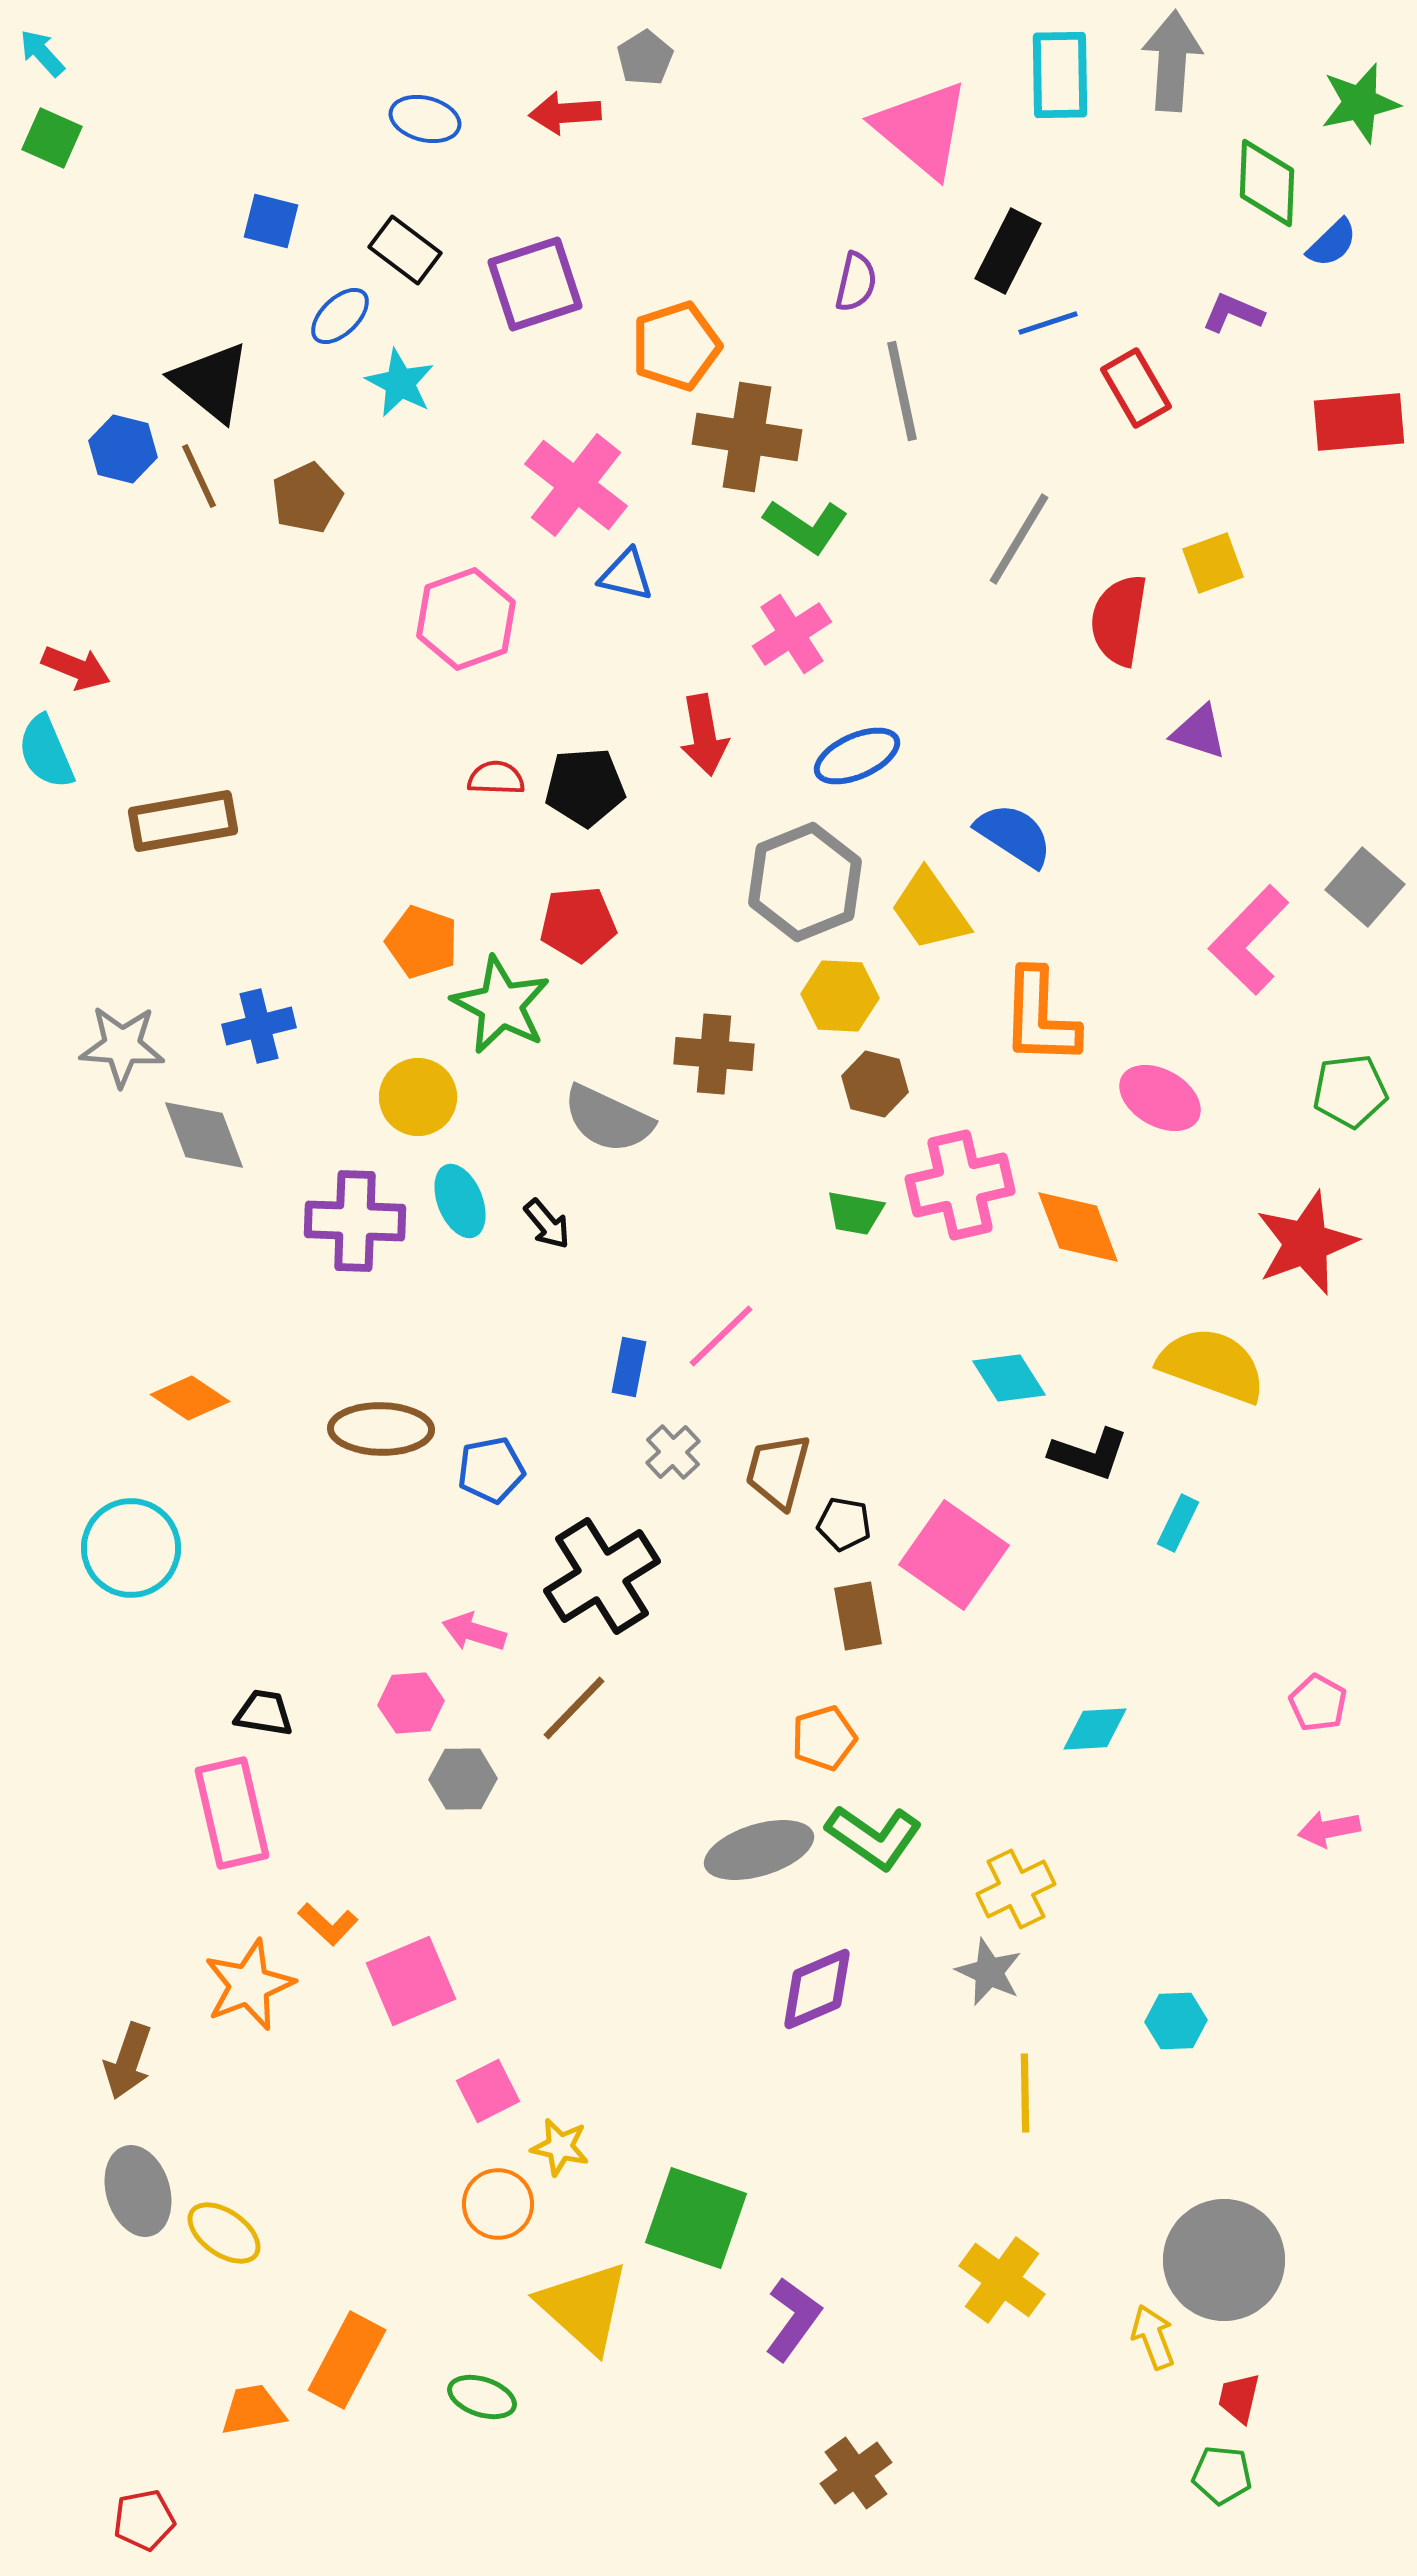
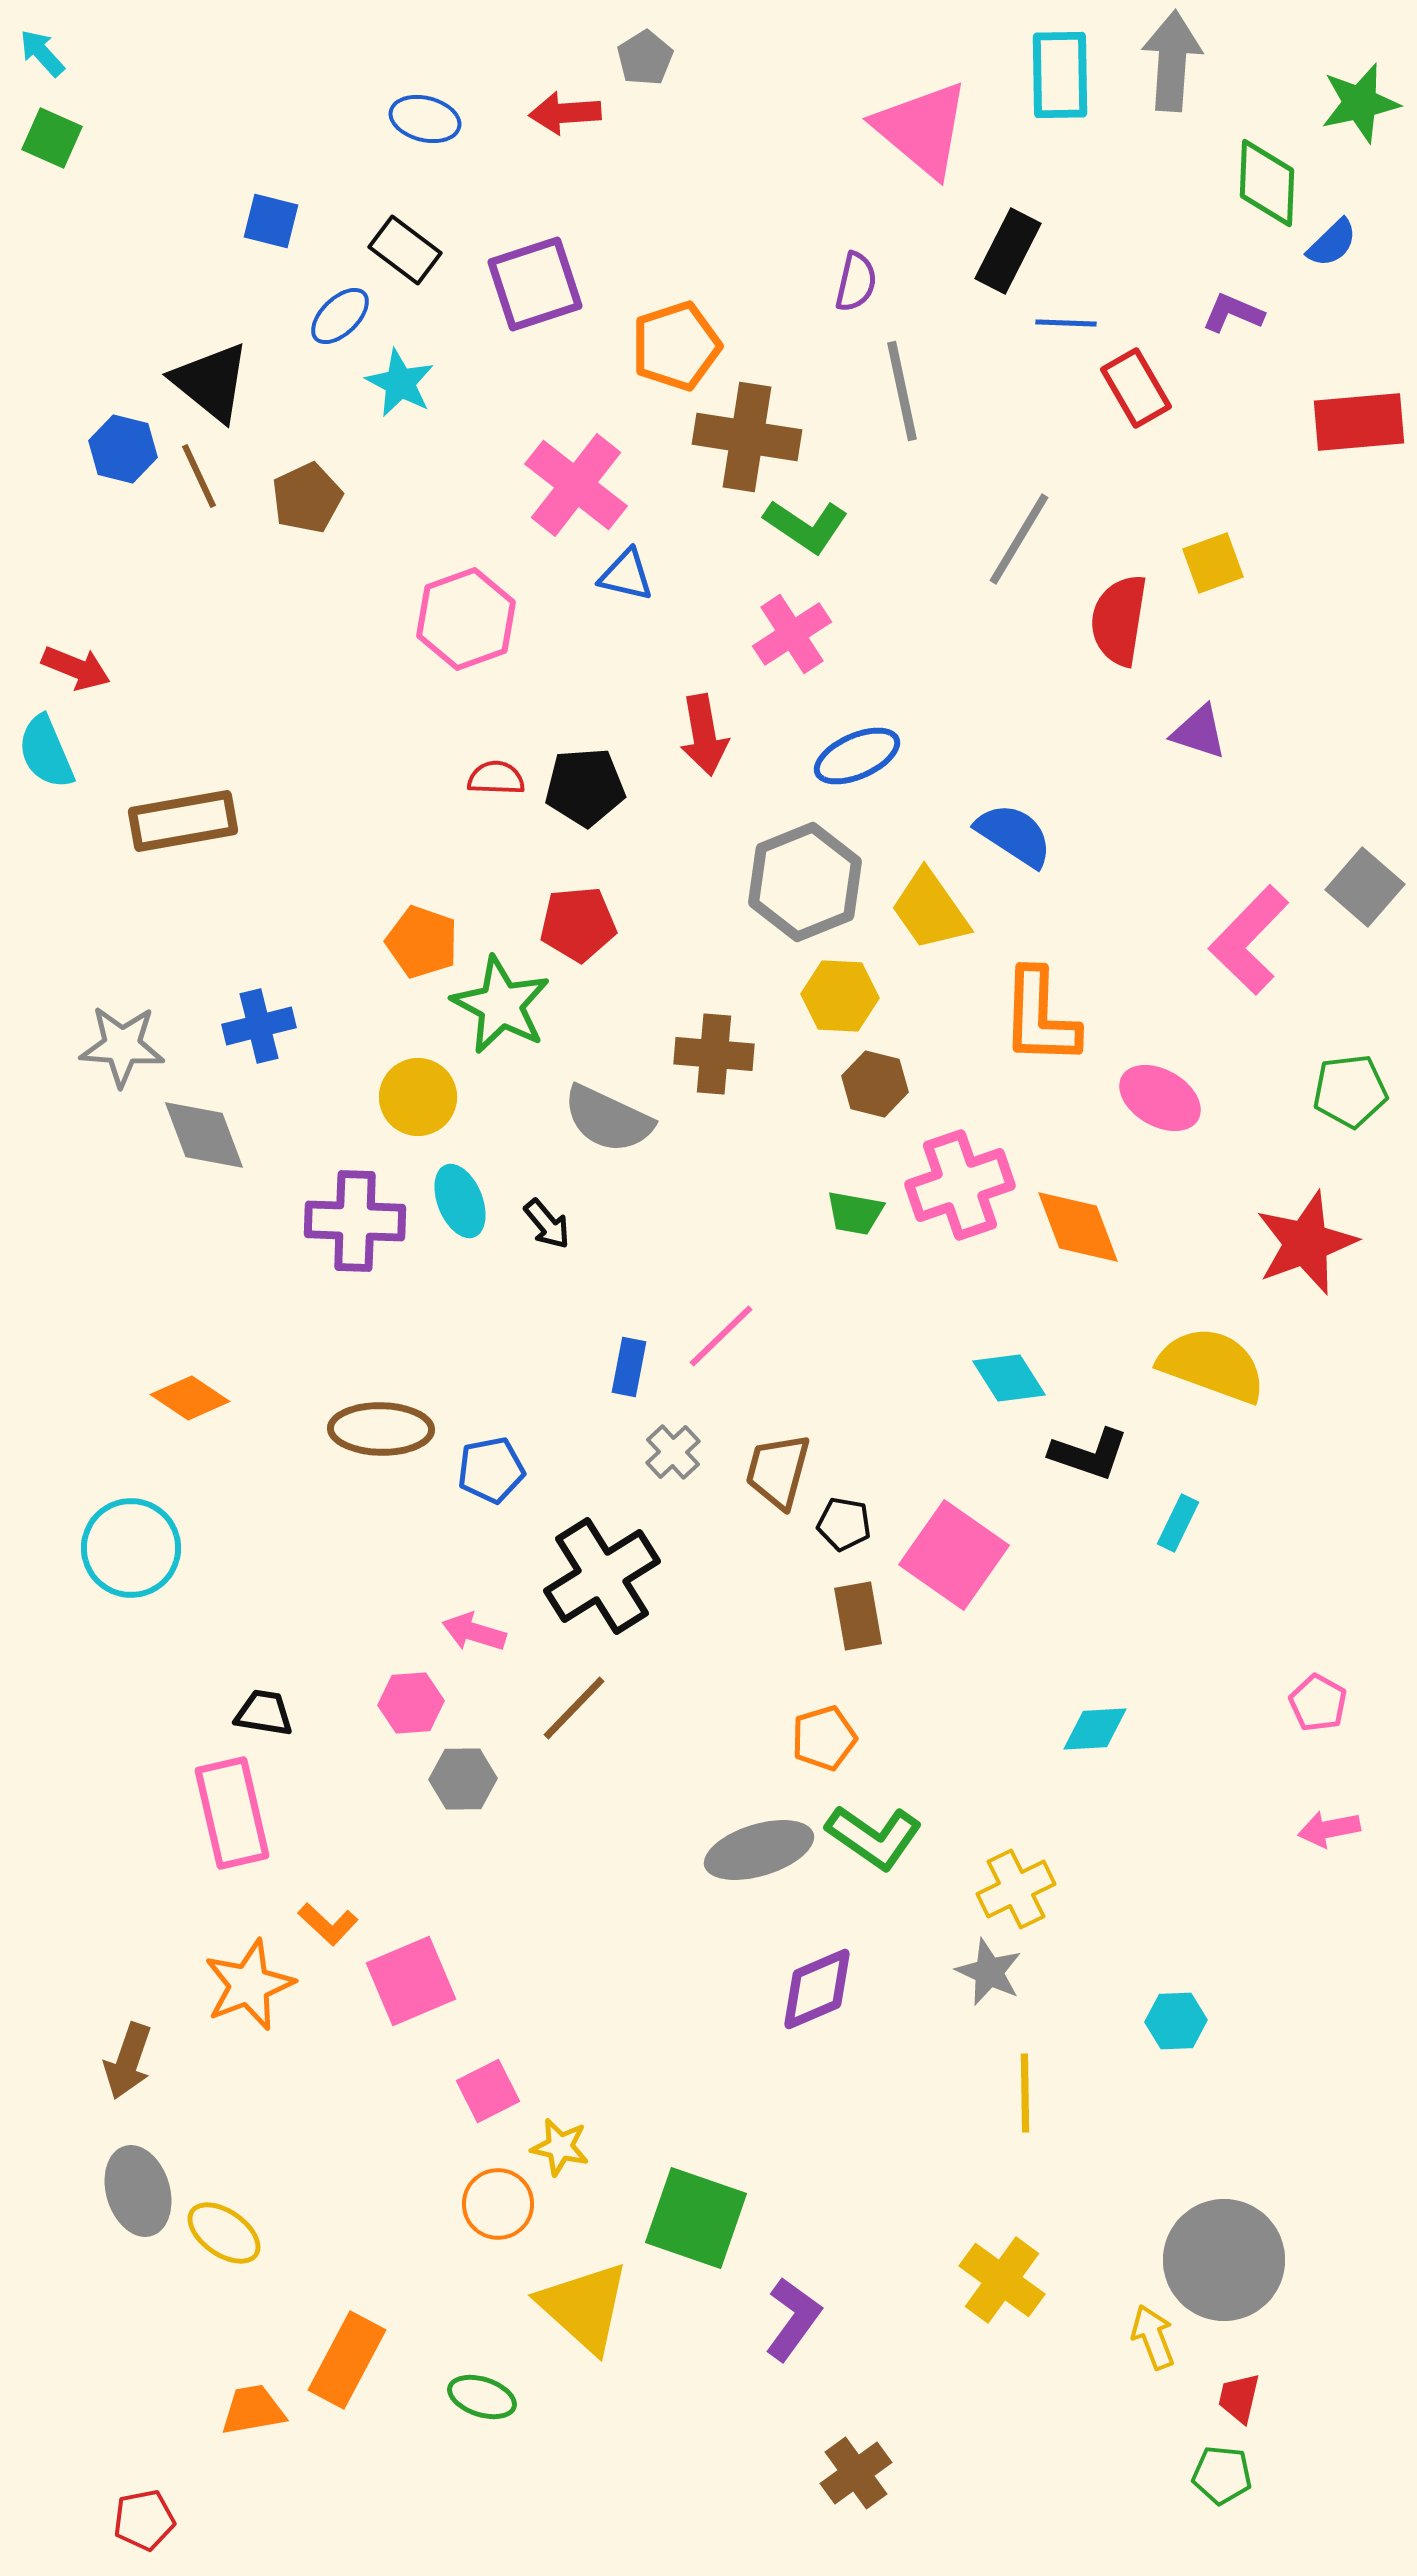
blue line at (1048, 323): moved 18 px right; rotated 20 degrees clockwise
pink cross at (960, 1185): rotated 6 degrees counterclockwise
